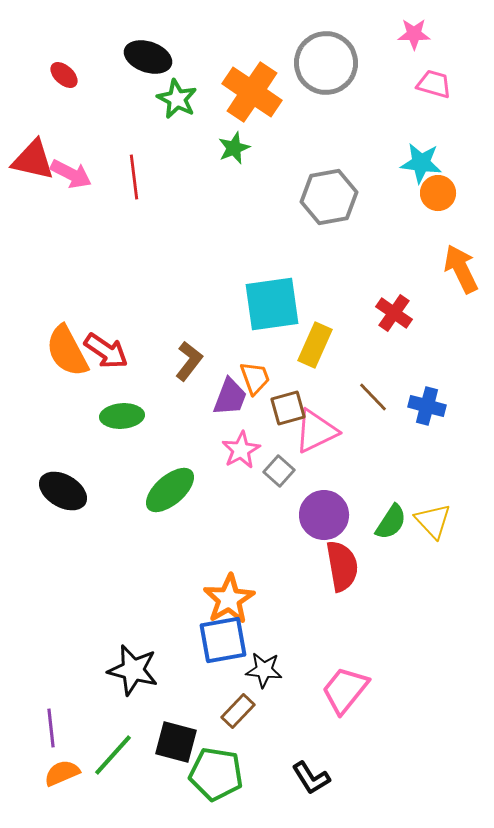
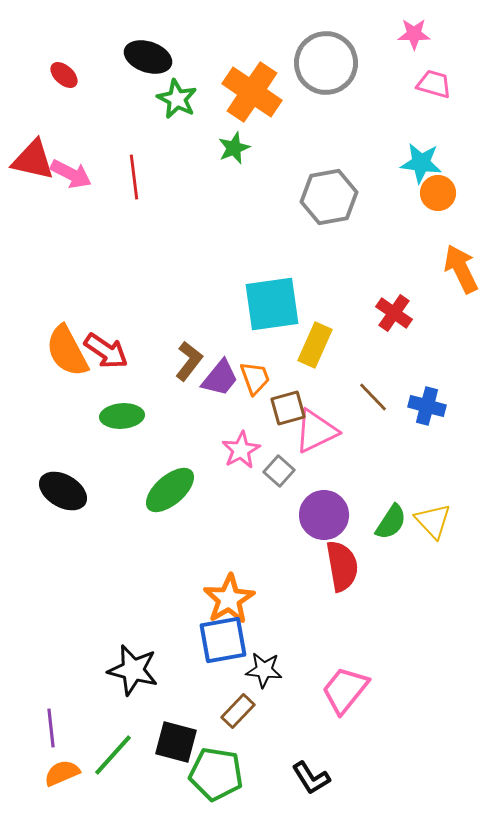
purple trapezoid at (230, 397): moved 10 px left, 19 px up; rotated 18 degrees clockwise
